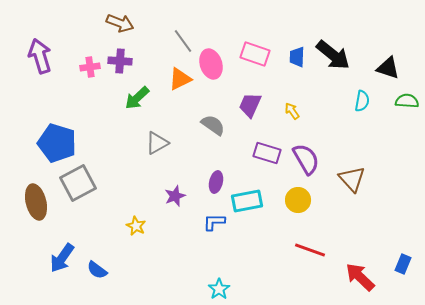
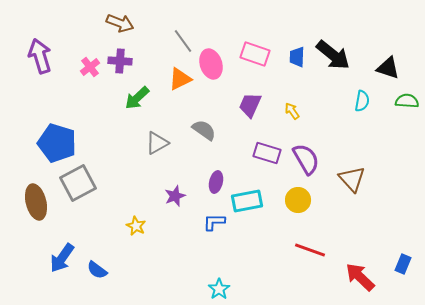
pink cross: rotated 30 degrees counterclockwise
gray semicircle: moved 9 px left, 5 px down
